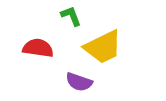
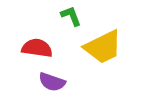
red semicircle: moved 1 px left
purple semicircle: moved 27 px left
